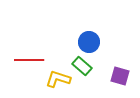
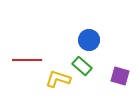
blue circle: moved 2 px up
red line: moved 2 px left
